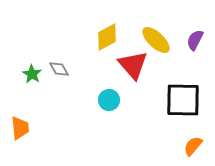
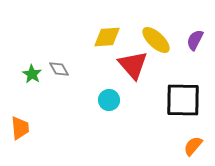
yellow diamond: rotated 24 degrees clockwise
